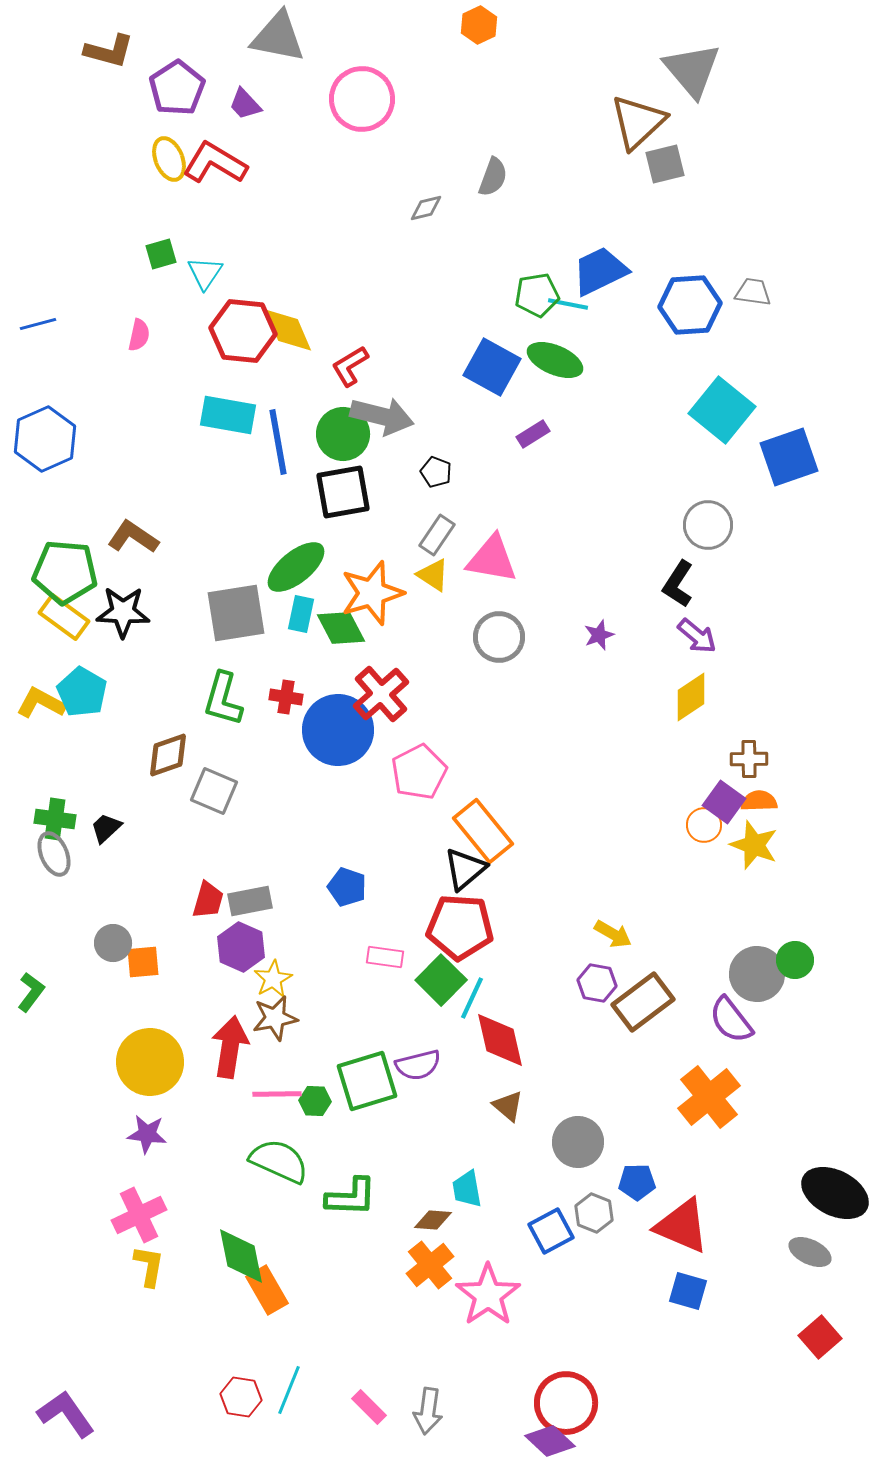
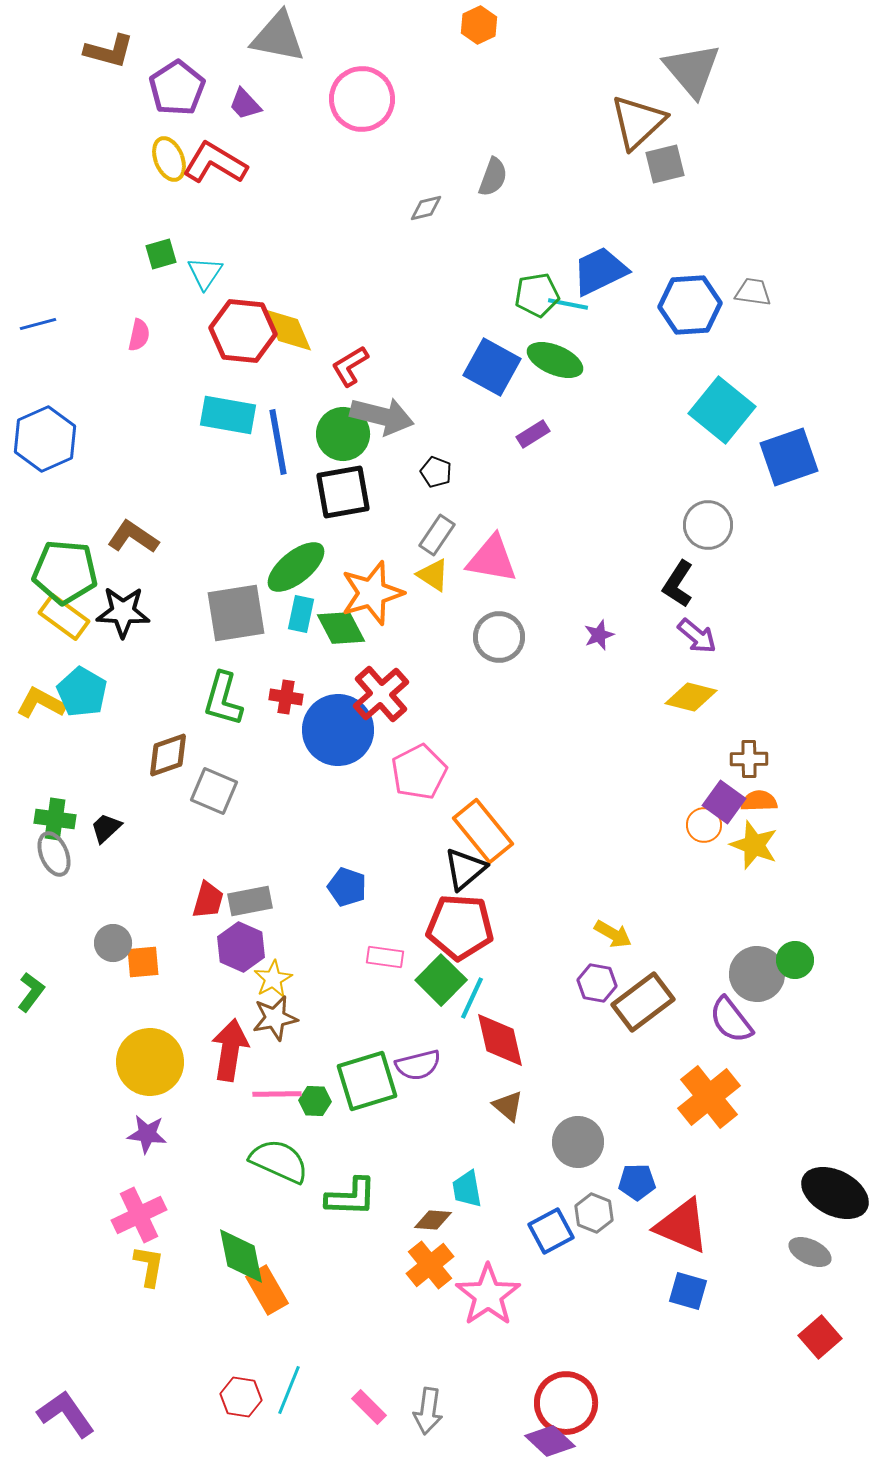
yellow diamond at (691, 697): rotated 48 degrees clockwise
red arrow at (230, 1047): moved 3 px down
